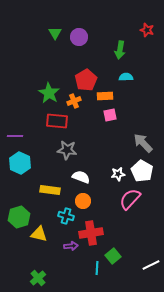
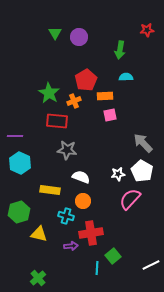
red star: rotated 24 degrees counterclockwise
green hexagon: moved 5 px up
